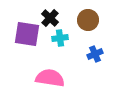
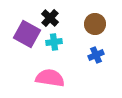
brown circle: moved 7 px right, 4 px down
purple square: rotated 20 degrees clockwise
cyan cross: moved 6 px left, 4 px down
blue cross: moved 1 px right, 1 px down
